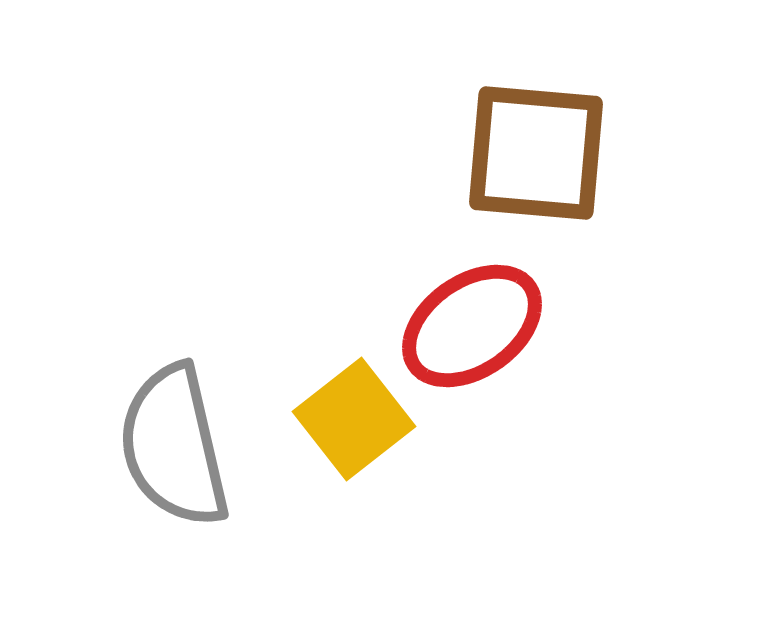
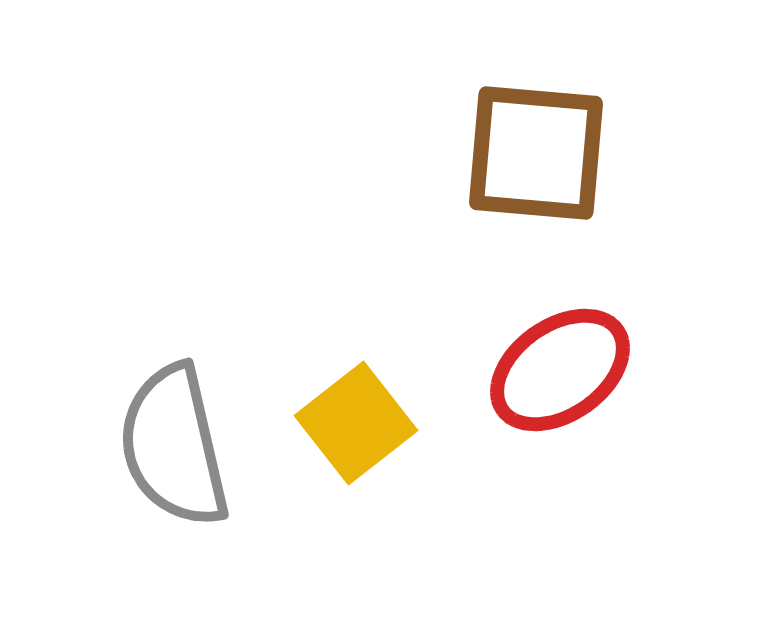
red ellipse: moved 88 px right, 44 px down
yellow square: moved 2 px right, 4 px down
